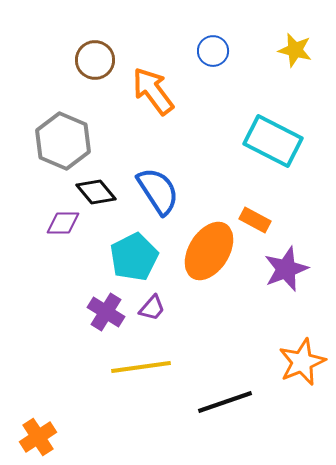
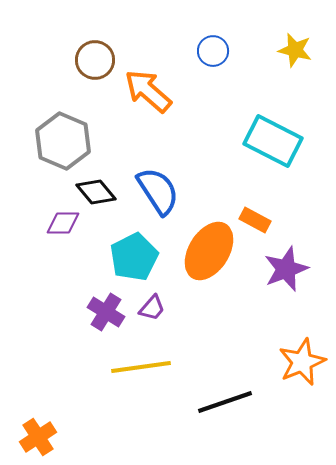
orange arrow: moved 5 px left; rotated 12 degrees counterclockwise
